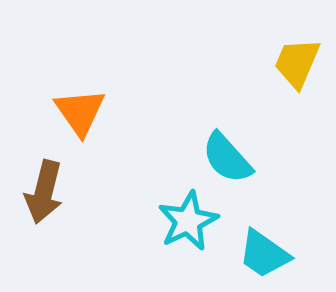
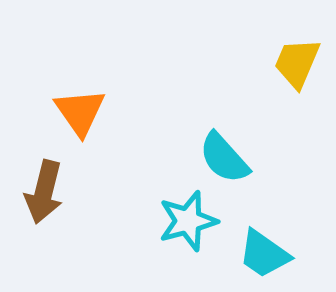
cyan semicircle: moved 3 px left
cyan star: rotated 10 degrees clockwise
